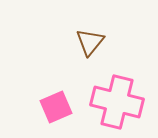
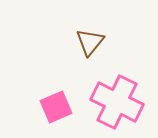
pink cross: rotated 12 degrees clockwise
